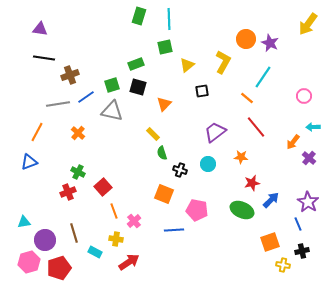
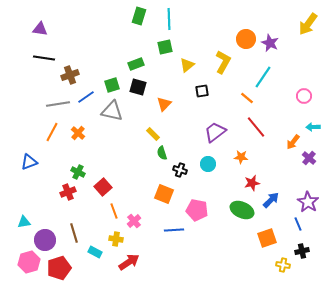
orange line at (37, 132): moved 15 px right
orange square at (270, 242): moved 3 px left, 4 px up
